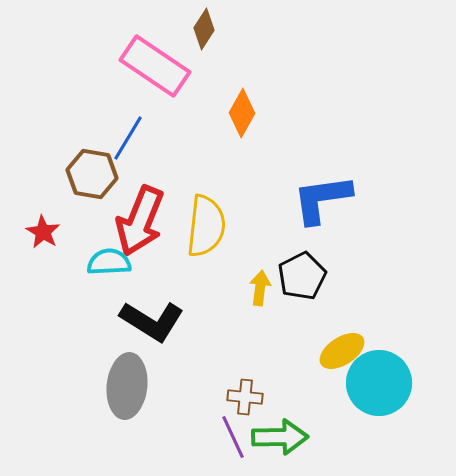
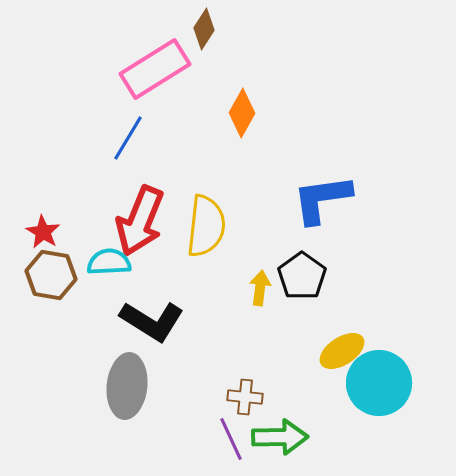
pink rectangle: moved 3 px down; rotated 66 degrees counterclockwise
brown hexagon: moved 41 px left, 101 px down
black pentagon: rotated 9 degrees counterclockwise
purple line: moved 2 px left, 2 px down
